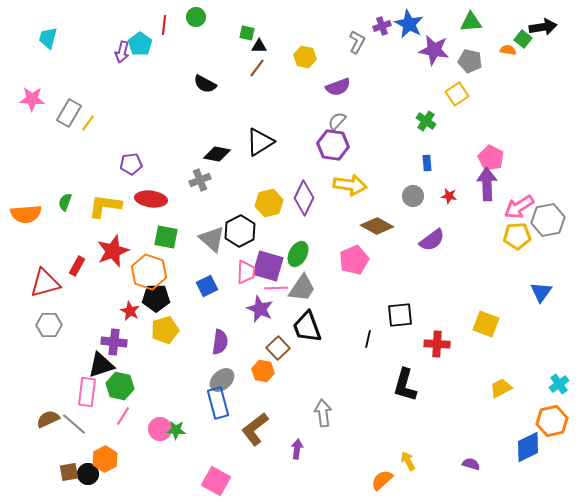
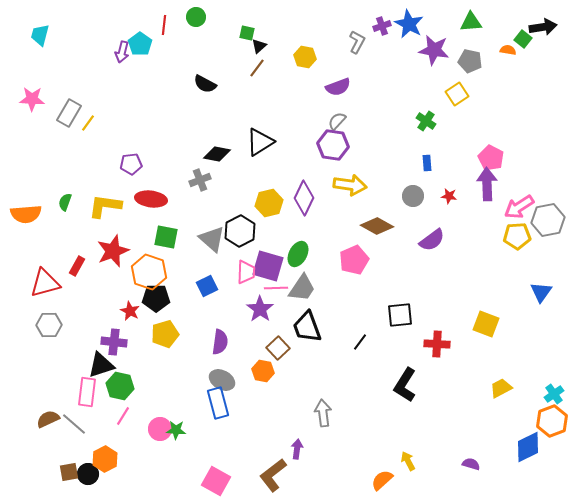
cyan trapezoid at (48, 38): moved 8 px left, 3 px up
black triangle at (259, 46): rotated 42 degrees counterclockwise
purple star at (260, 309): rotated 12 degrees clockwise
yellow pentagon at (165, 330): moved 4 px down
black line at (368, 339): moved 8 px left, 3 px down; rotated 24 degrees clockwise
gray ellipse at (222, 380): rotated 70 degrees clockwise
cyan cross at (559, 384): moved 5 px left, 10 px down
black L-shape at (405, 385): rotated 16 degrees clockwise
orange hexagon at (552, 421): rotated 8 degrees counterclockwise
brown L-shape at (255, 429): moved 18 px right, 46 px down
